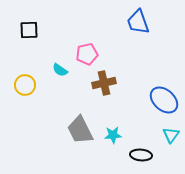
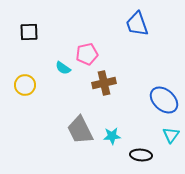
blue trapezoid: moved 1 px left, 2 px down
black square: moved 2 px down
cyan semicircle: moved 3 px right, 2 px up
cyan star: moved 1 px left, 1 px down
